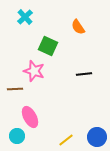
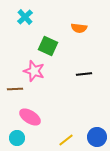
orange semicircle: moved 1 px right, 1 px down; rotated 49 degrees counterclockwise
pink ellipse: rotated 30 degrees counterclockwise
cyan circle: moved 2 px down
